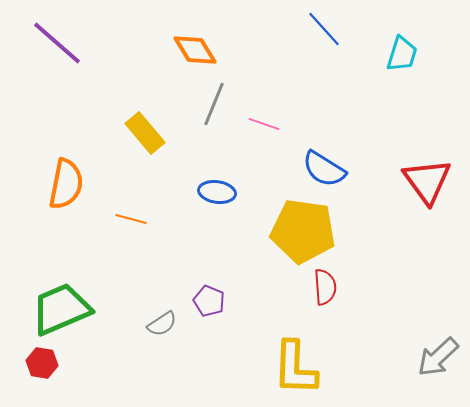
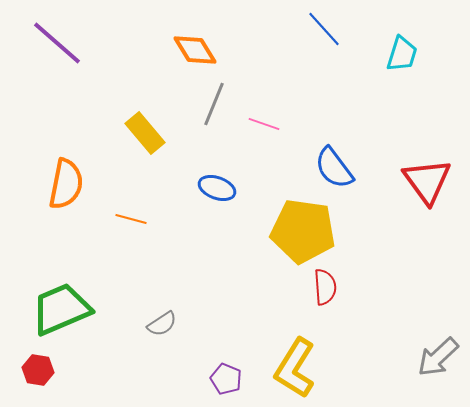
blue semicircle: moved 10 px right, 1 px up; rotated 21 degrees clockwise
blue ellipse: moved 4 px up; rotated 12 degrees clockwise
purple pentagon: moved 17 px right, 78 px down
red hexagon: moved 4 px left, 7 px down
yellow L-shape: rotated 30 degrees clockwise
